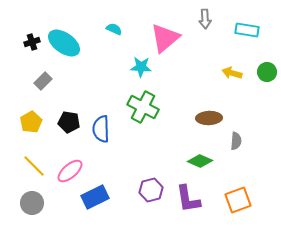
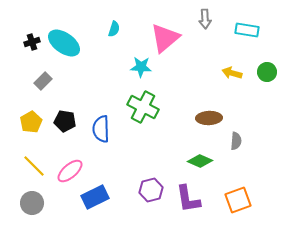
cyan semicircle: rotated 84 degrees clockwise
black pentagon: moved 4 px left, 1 px up
